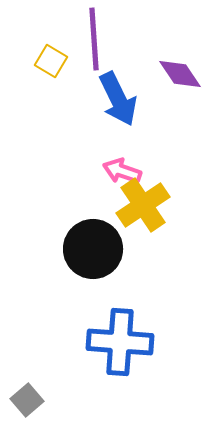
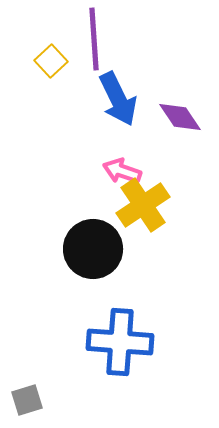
yellow square: rotated 16 degrees clockwise
purple diamond: moved 43 px down
gray square: rotated 24 degrees clockwise
